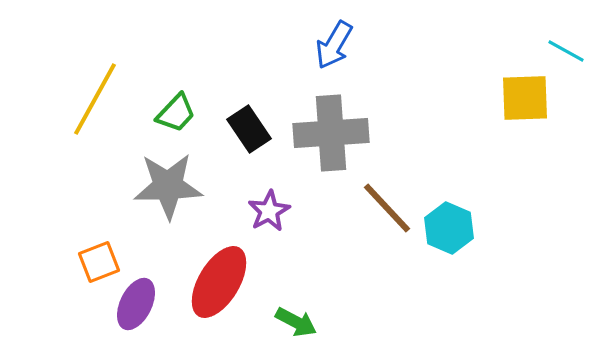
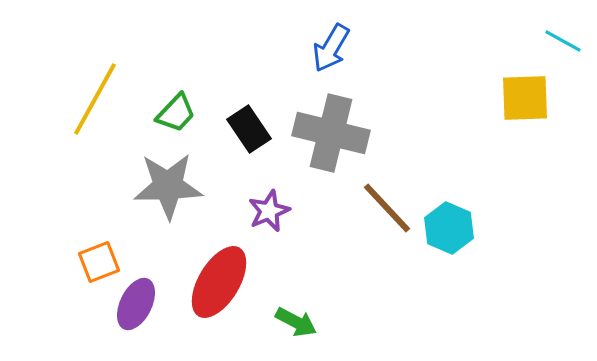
blue arrow: moved 3 px left, 3 px down
cyan line: moved 3 px left, 10 px up
gray cross: rotated 18 degrees clockwise
purple star: rotated 6 degrees clockwise
